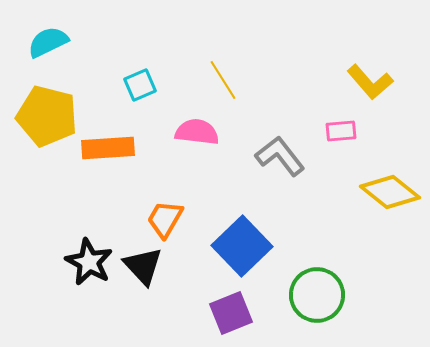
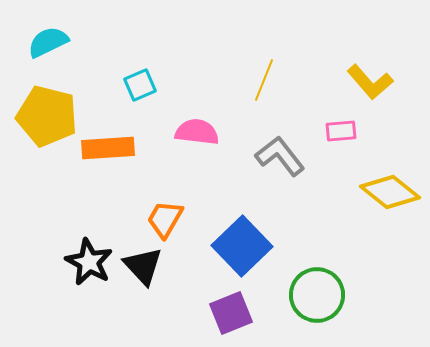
yellow line: moved 41 px right; rotated 54 degrees clockwise
